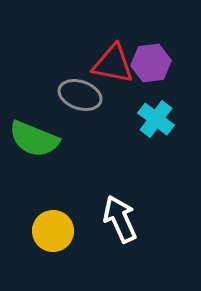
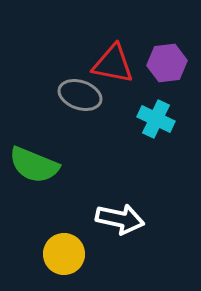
purple hexagon: moved 16 px right
cyan cross: rotated 12 degrees counterclockwise
green semicircle: moved 26 px down
white arrow: rotated 126 degrees clockwise
yellow circle: moved 11 px right, 23 px down
